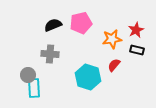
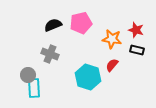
red star: rotated 28 degrees counterclockwise
orange star: rotated 18 degrees clockwise
gray cross: rotated 18 degrees clockwise
red semicircle: moved 2 px left
